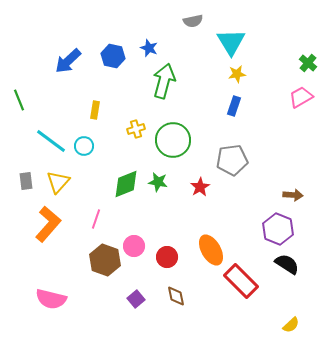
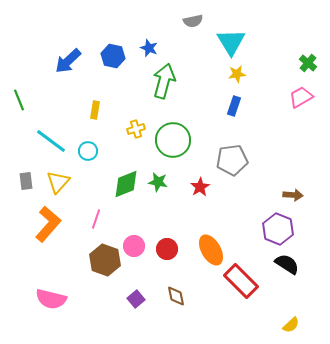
cyan circle: moved 4 px right, 5 px down
red circle: moved 8 px up
